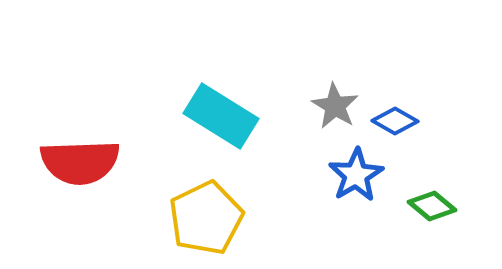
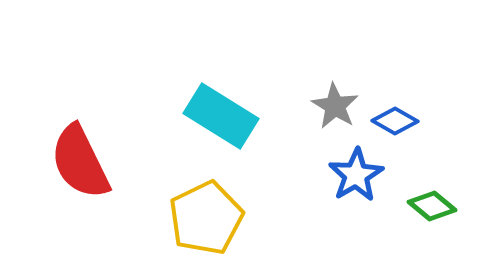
red semicircle: rotated 66 degrees clockwise
